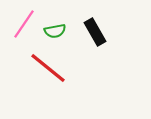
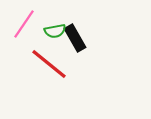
black rectangle: moved 20 px left, 6 px down
red line: moved 1 px right, 4 px up
